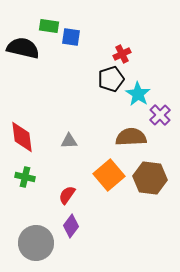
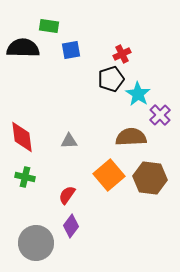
blue square: moved 13 px down; rotated 18 degrees counterclockwise
black semicircle: rotated 12 degrees counterclockwise
